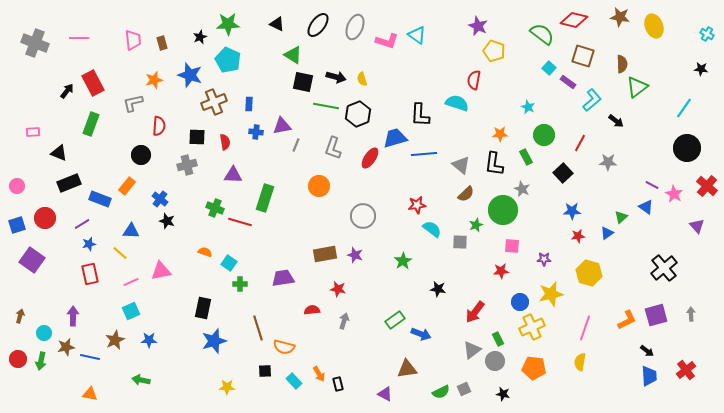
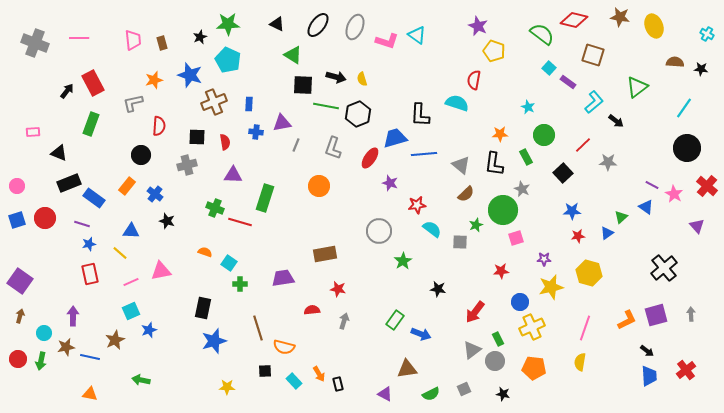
brown square at (583, 56): moved 10 px right, 1 px up
brown semicircle at (622, 64): moved 53 px right, 2 px up; rotated 84 degrees counterclockwise
black square at (303, 82): moved 3 px down; rotated 10 degrees counterclockwise
cyan L-shape at (592, 100): moved 2 px right, 2 px down
purple triangle at (282, 126): moved 3 px up
red line at (580, 143): moved 3 px right, 2 px down; rotated 18 degrees clockwise
blue rectangle at (100, 199): moved 6 px left, 1 px up; rotated 15 degrees clockwise
blue cross at (160, 199): moved 5 px left, 5 px up
gray circle at (363, 216): moved 16 px right, 15 px down
purple line at (82, 224): rotated 49 degrees clockwise
blue square at (17, 225): moved 5 px up
pink square at (512, 246): moved 4 px right, 8 px up; rotated 21 degrees counterclockwise
purple star at (355, 255): moved 35 px right, 72 px up
purple square at (32, 260): moved 12 px left, 21 px down
yellow star at (551, 294): moved 7 px up
green rectangle at (395, 320): rotated 18 degrees counterclockwise
blue star at (149, 340): moved 10 px up; rotated 21 degrees counterclockwise
green semicircle at (441, 392): moved 10 px left, 2 px down
